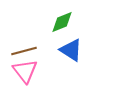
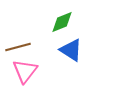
brown line: moved 6 px left, 4 px up
pink triangle: rotated 16 degrees clockwise
